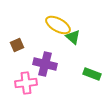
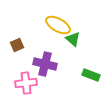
green triangle: moved 2 px down
green rectangle: moved 1 px left, 1 px down
